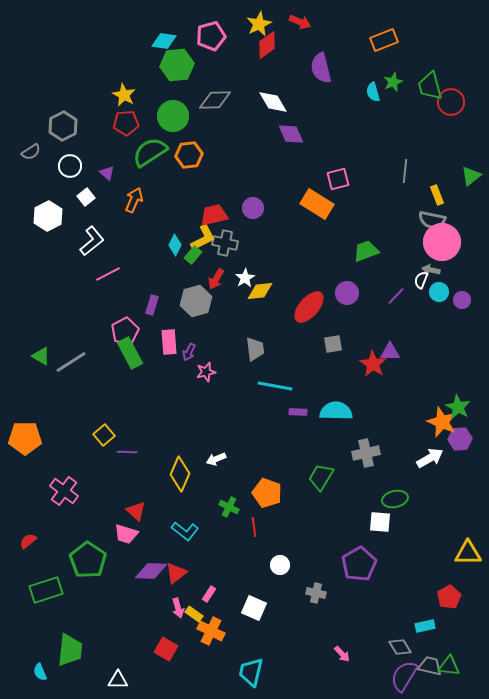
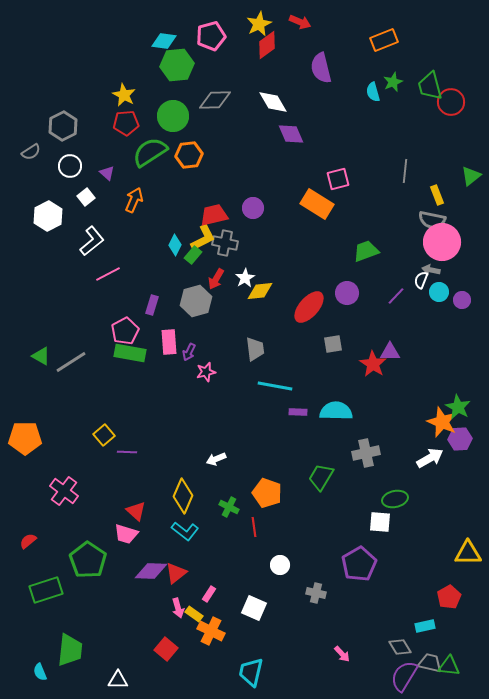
green rectangle at (130, 353): rotated 52 degrees counterclockwise
yellow diamond at (180, 474): moved 3 px right, 22 px down
red square at (166, 649): rotated 10 degrees clockwise
gray trapezoid at (430, 666): moved 3 px up
